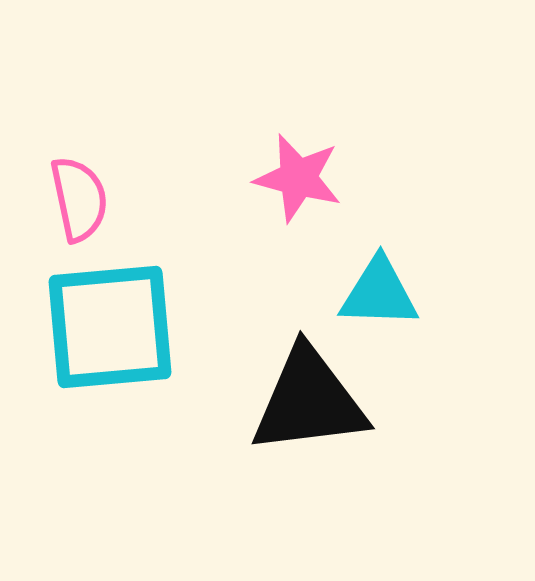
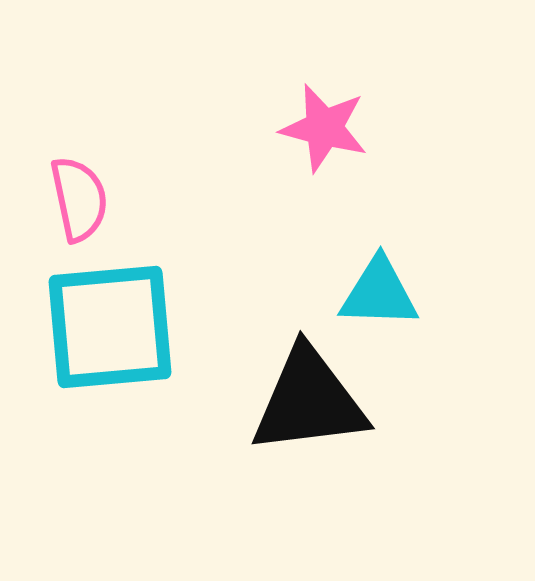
pink star: moved 26 px right, 50 px up
